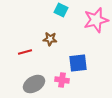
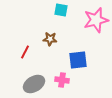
cyan square: rotated 16 degrees counterclockwise
red line: rotated 48 degrees counterclockwise
blue square: moved 3 px up
